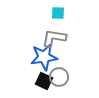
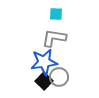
cyan square: moved 2 px left, 1 px down
blue star: moved 5 px down
black square: rotated 18 degrees clockwise
